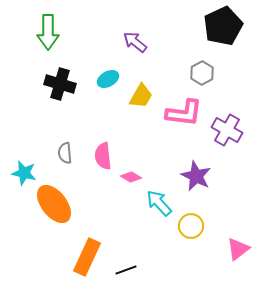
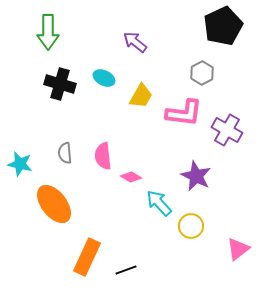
cyan ellipse: moved 4 px left, 1 px up; rotated 55 degrees clockwise
cyan star: moved 4 px left, 9 px up
